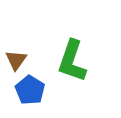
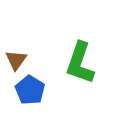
green L-shape: moved 8 px right, 2 px down
